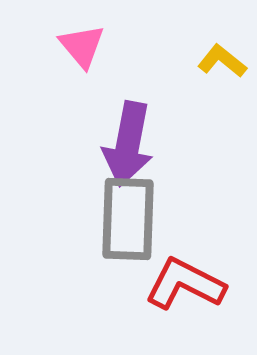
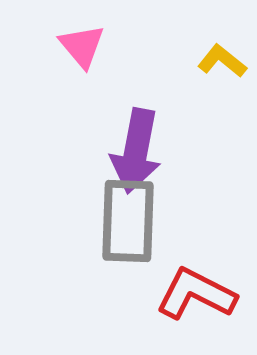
purple arrow: moved 8 px right, 7 px down
gray rectangle: moved 2 px down
red L-shape: moved 11 px right, 10 px down
